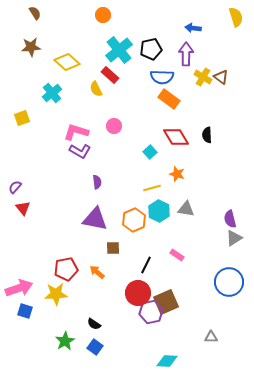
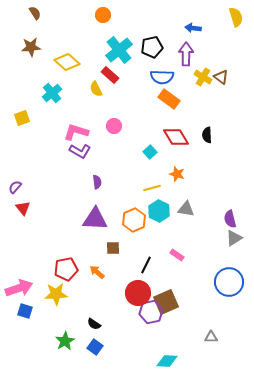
black pentagon at (151, 49): moved 1 px right, 2 px up
purple triangle at (95, 219): rotated 8 degrees counterclockwise
